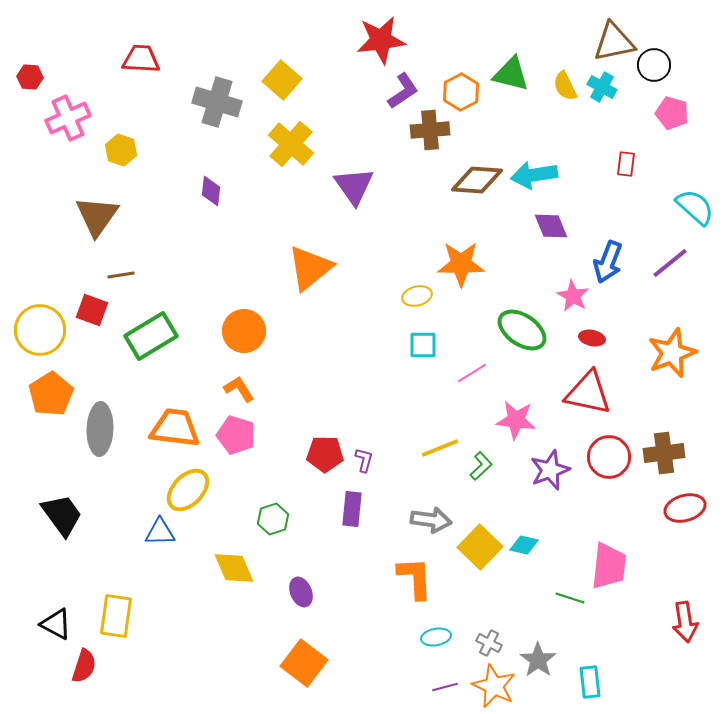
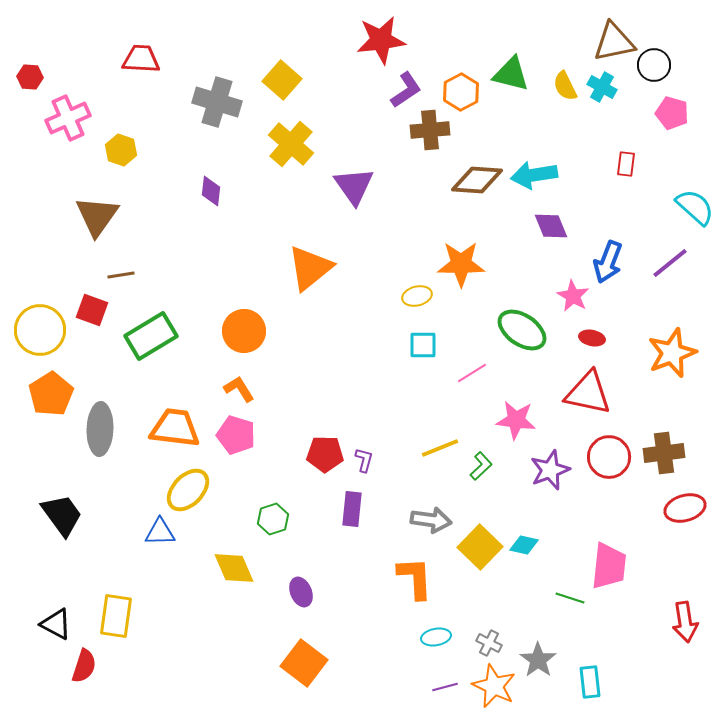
purple L-shape at (403, 91): moved 3 px right, 1 px up
